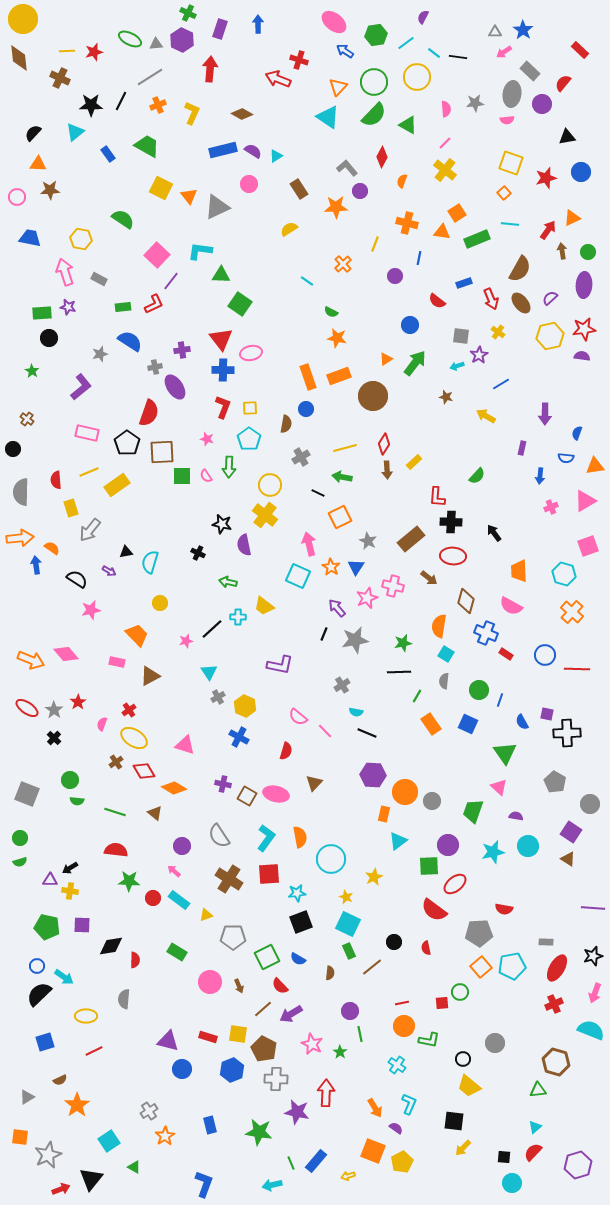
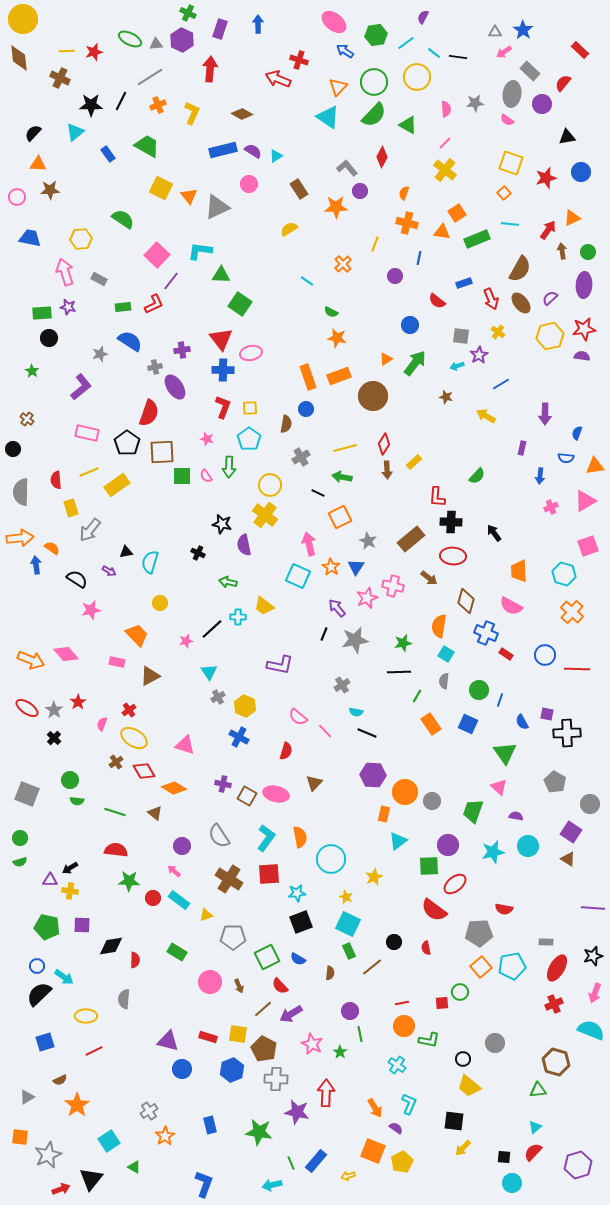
pink semicircle at (507, 120): rotated 40 degrees clockwise
orange semicircle at (402, 181): moved 2 px right, 12 px down
yellow hexagon at (81, 239): rotated 15 degrees counterclockwise
